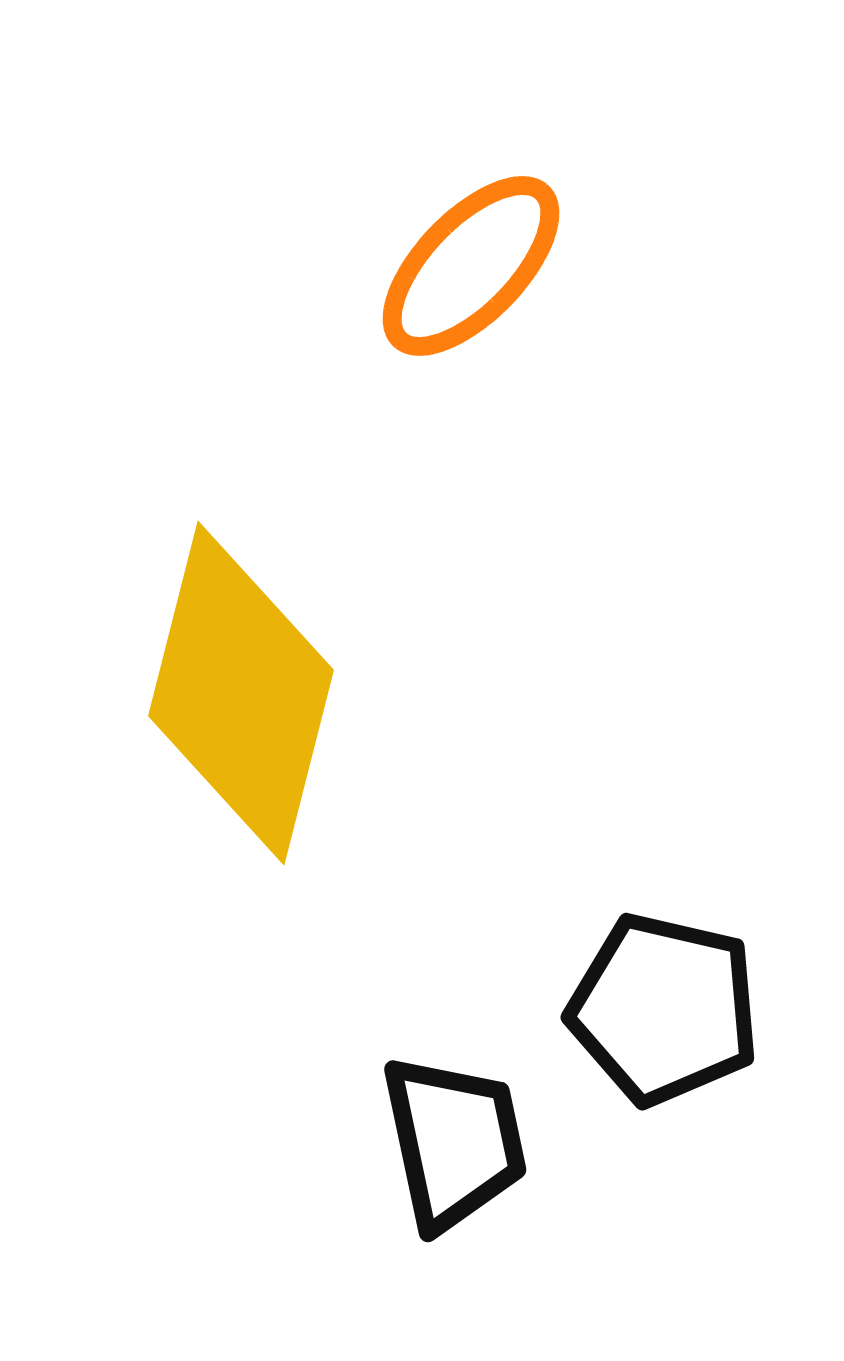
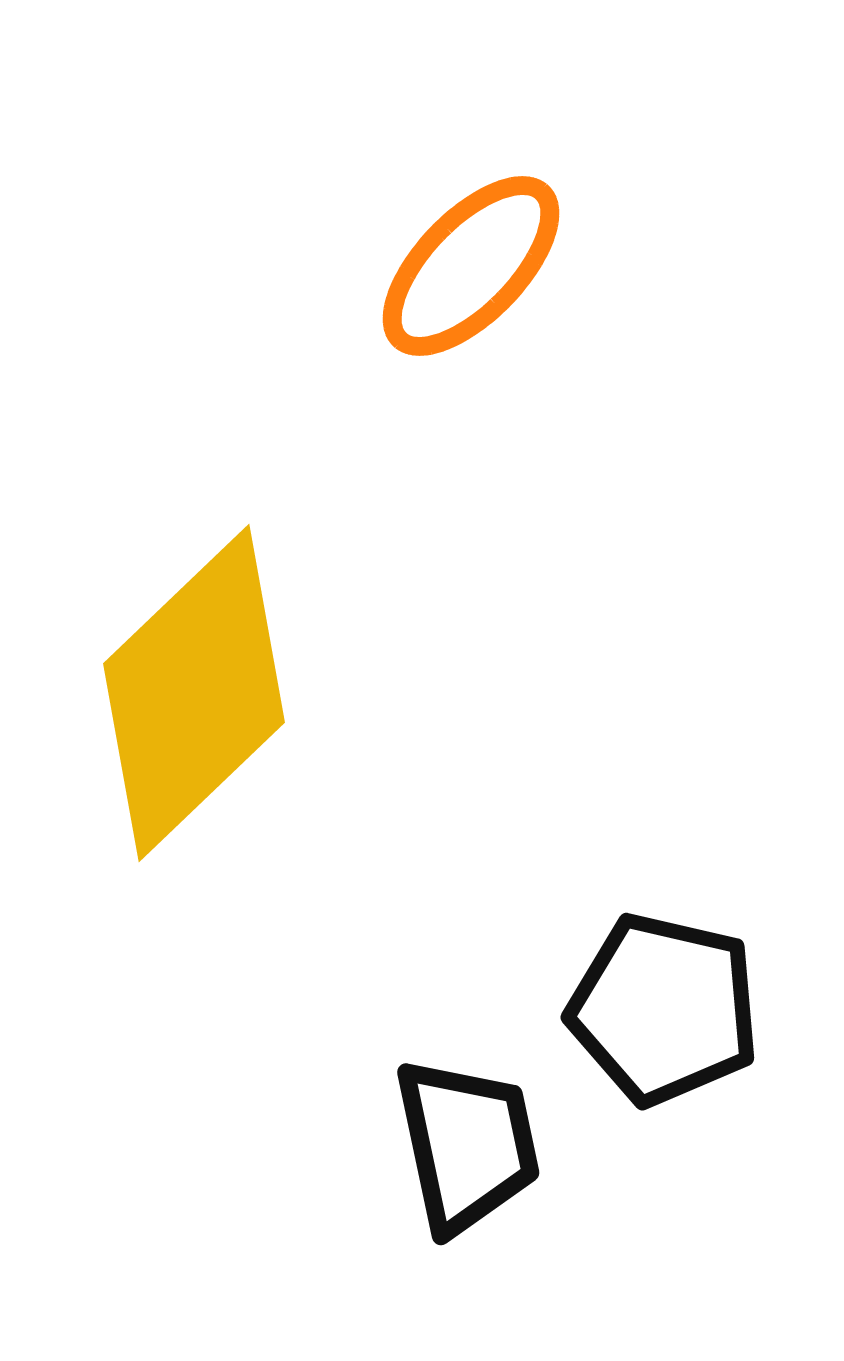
yellow diamond: moved 47 px left; rotated 32 degrees clockwise
black trapezoid: moved 13 px right, 3 px down
